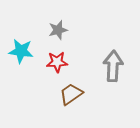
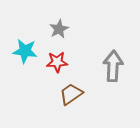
gray star: moved 1 px right, 1 px up; rotated 12 degrees counterclockwise
cyan star: moved 4 px right
